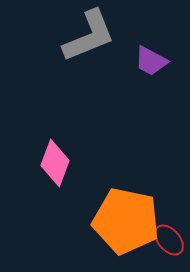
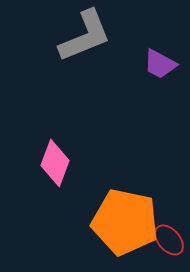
gray L-shape: moved 4 px left
purple trapezoid: moved 9 px right, 3 px down
orange pentagon: moved 1 px left, 1 px down
